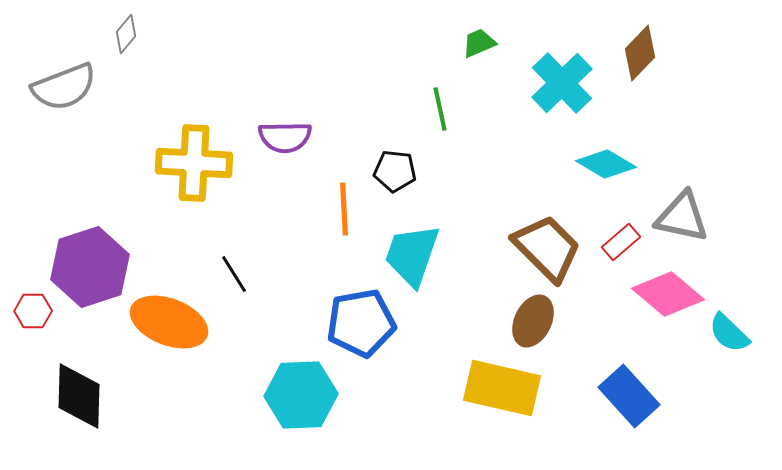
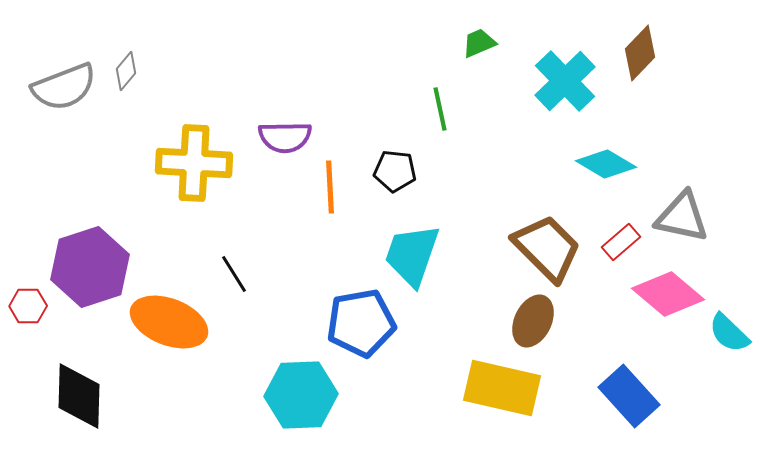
gray diamond: moved 37 px down
cyan cross: moved 3 px right, 2 px up
orange line: moved 14 px left, 22 px up
red hexagon: moved 5 px left, 5 px up
